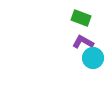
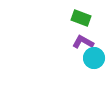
cyan circle: moved 1 px right
